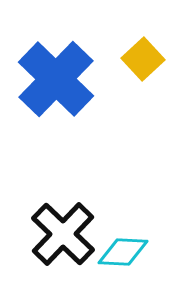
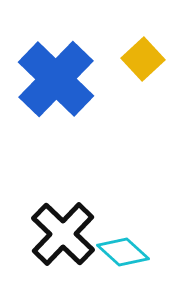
cyan diamond: rotated 39 degrees clockwise
